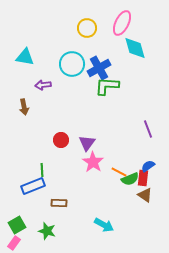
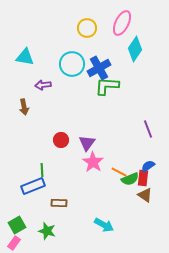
cyan diamond: moved 1 px down; rotated 50 degrees clockwise
